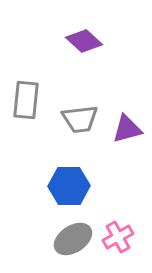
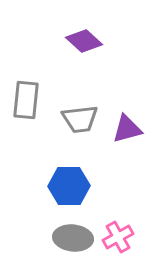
gray ellipse: moved 1 px up; rotated 39 degrees clockwise
